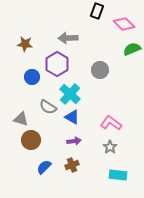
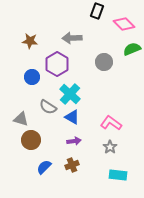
gray arrow: moved 4 px right
brown star: moved 5 px right, 3 px up
gray circle: moved 4 px right, 8 px up
